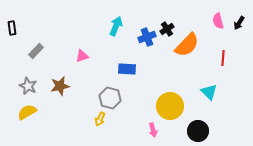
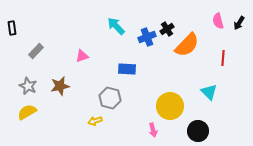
cyan arrow: rotated 66 degrees counterclockwise
yellow arrow: moved 5 px left, 2 px down; rotated 48 degrees clockwise
